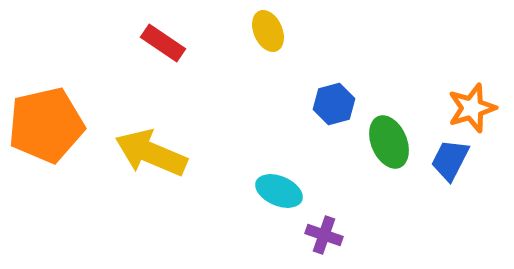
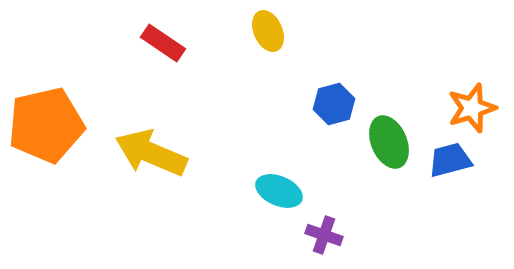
blue trapezoid: rotated 48 degrees clockwise
